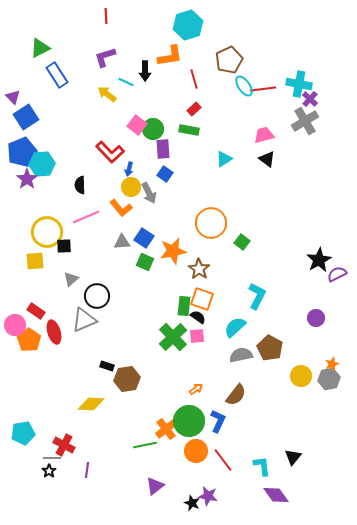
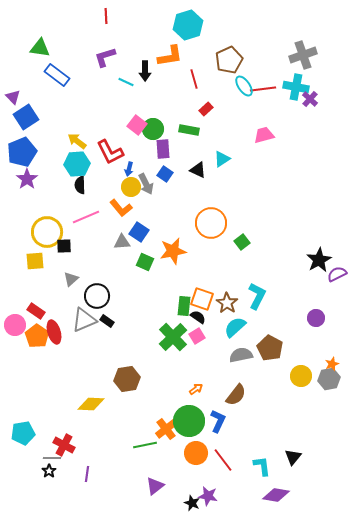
green triangle at (40, 48): rotated 35 degrees clockwise
blue rectangle at (57, 75): rotated 20 degrees counterclockwise
cyan cross at (299, 84): moved 3 px left, 3 px down
yellow arrow at (107, 94): moved 30 px left, 47 px down
red rectangle at (194, 109): moved 12 px right
gray cross at (305, 121): moved 2 px left, 66 px up; rotated 12 degrees clockwise
red L-shape at (110, 152): rotated 16 degrees clockwise
cyan triangle at (224, 159): moved 2 px left
black triangle at (267, 159): moved 69 px left, 11 px down; rotated 12 degrees counterclockwise
cyan hexagon at (42, 164): moved 35 px right
gray arrow at (149, 193): moved 3 px left, 9 px up
blue square at (144, 238): moved 5 px left, 6 px up
green square at (242, 242): rotated 14 degrees clockwise
brown star at (199, 269): moved 28 px right, 34 px down
pink square at (197, 336): rotated 28 degrees counterclockwise
orange pentagon at (29, 340): moved 8 px right, 4 px up
black rectangle at (107, 366): moved 45 px up; rotated 16 degrees clockwise
orange circle at (196, 451): moved 2 px down
purple line at (87, 470): moved 4 px down
purple diamond at (276, 495): rotated 44 degrees counterclockwise
